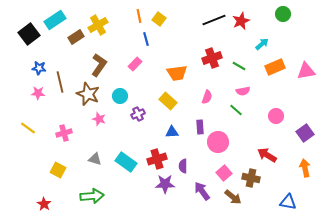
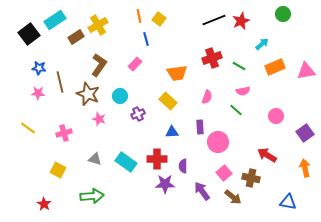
red cross at (157, 159): rotated 18 degrees clockwise
